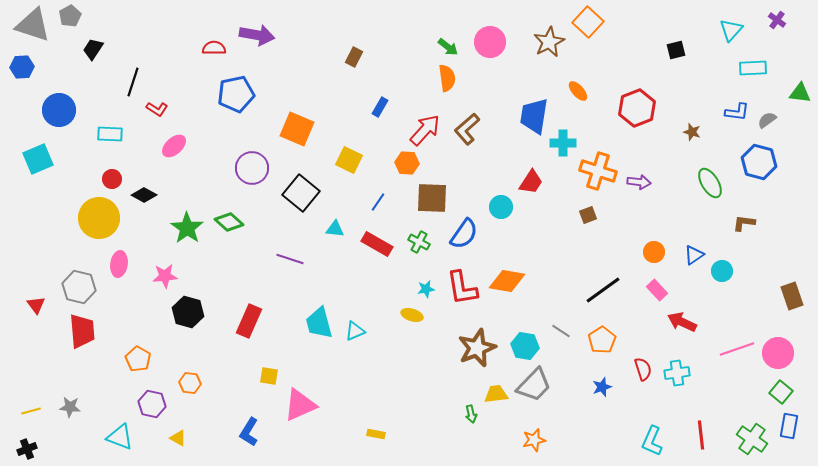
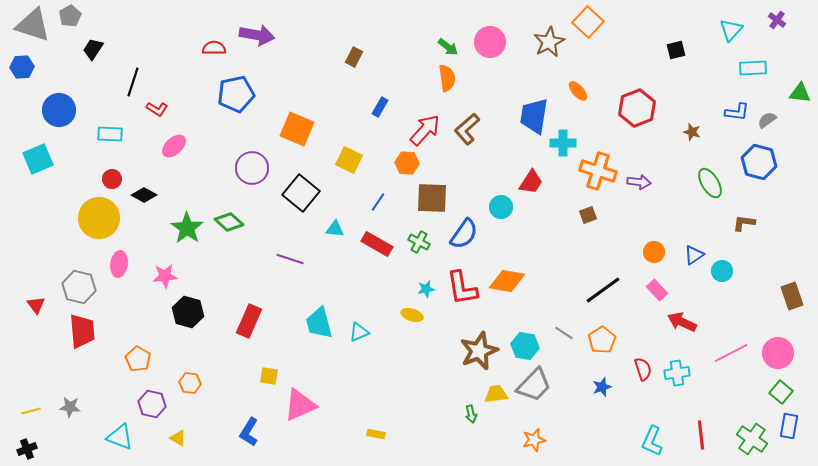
cyan triangle at (355, 331): moved 4 px right, 1 px down
gray line at (561, 331): moved 3 px right, 2 px down
brown star at (477, 348): moved 2 px right, 3 px down
pink line at (737, 349): moved 6 px left, 4 px down; rotated 8 degrees counterclockwise
